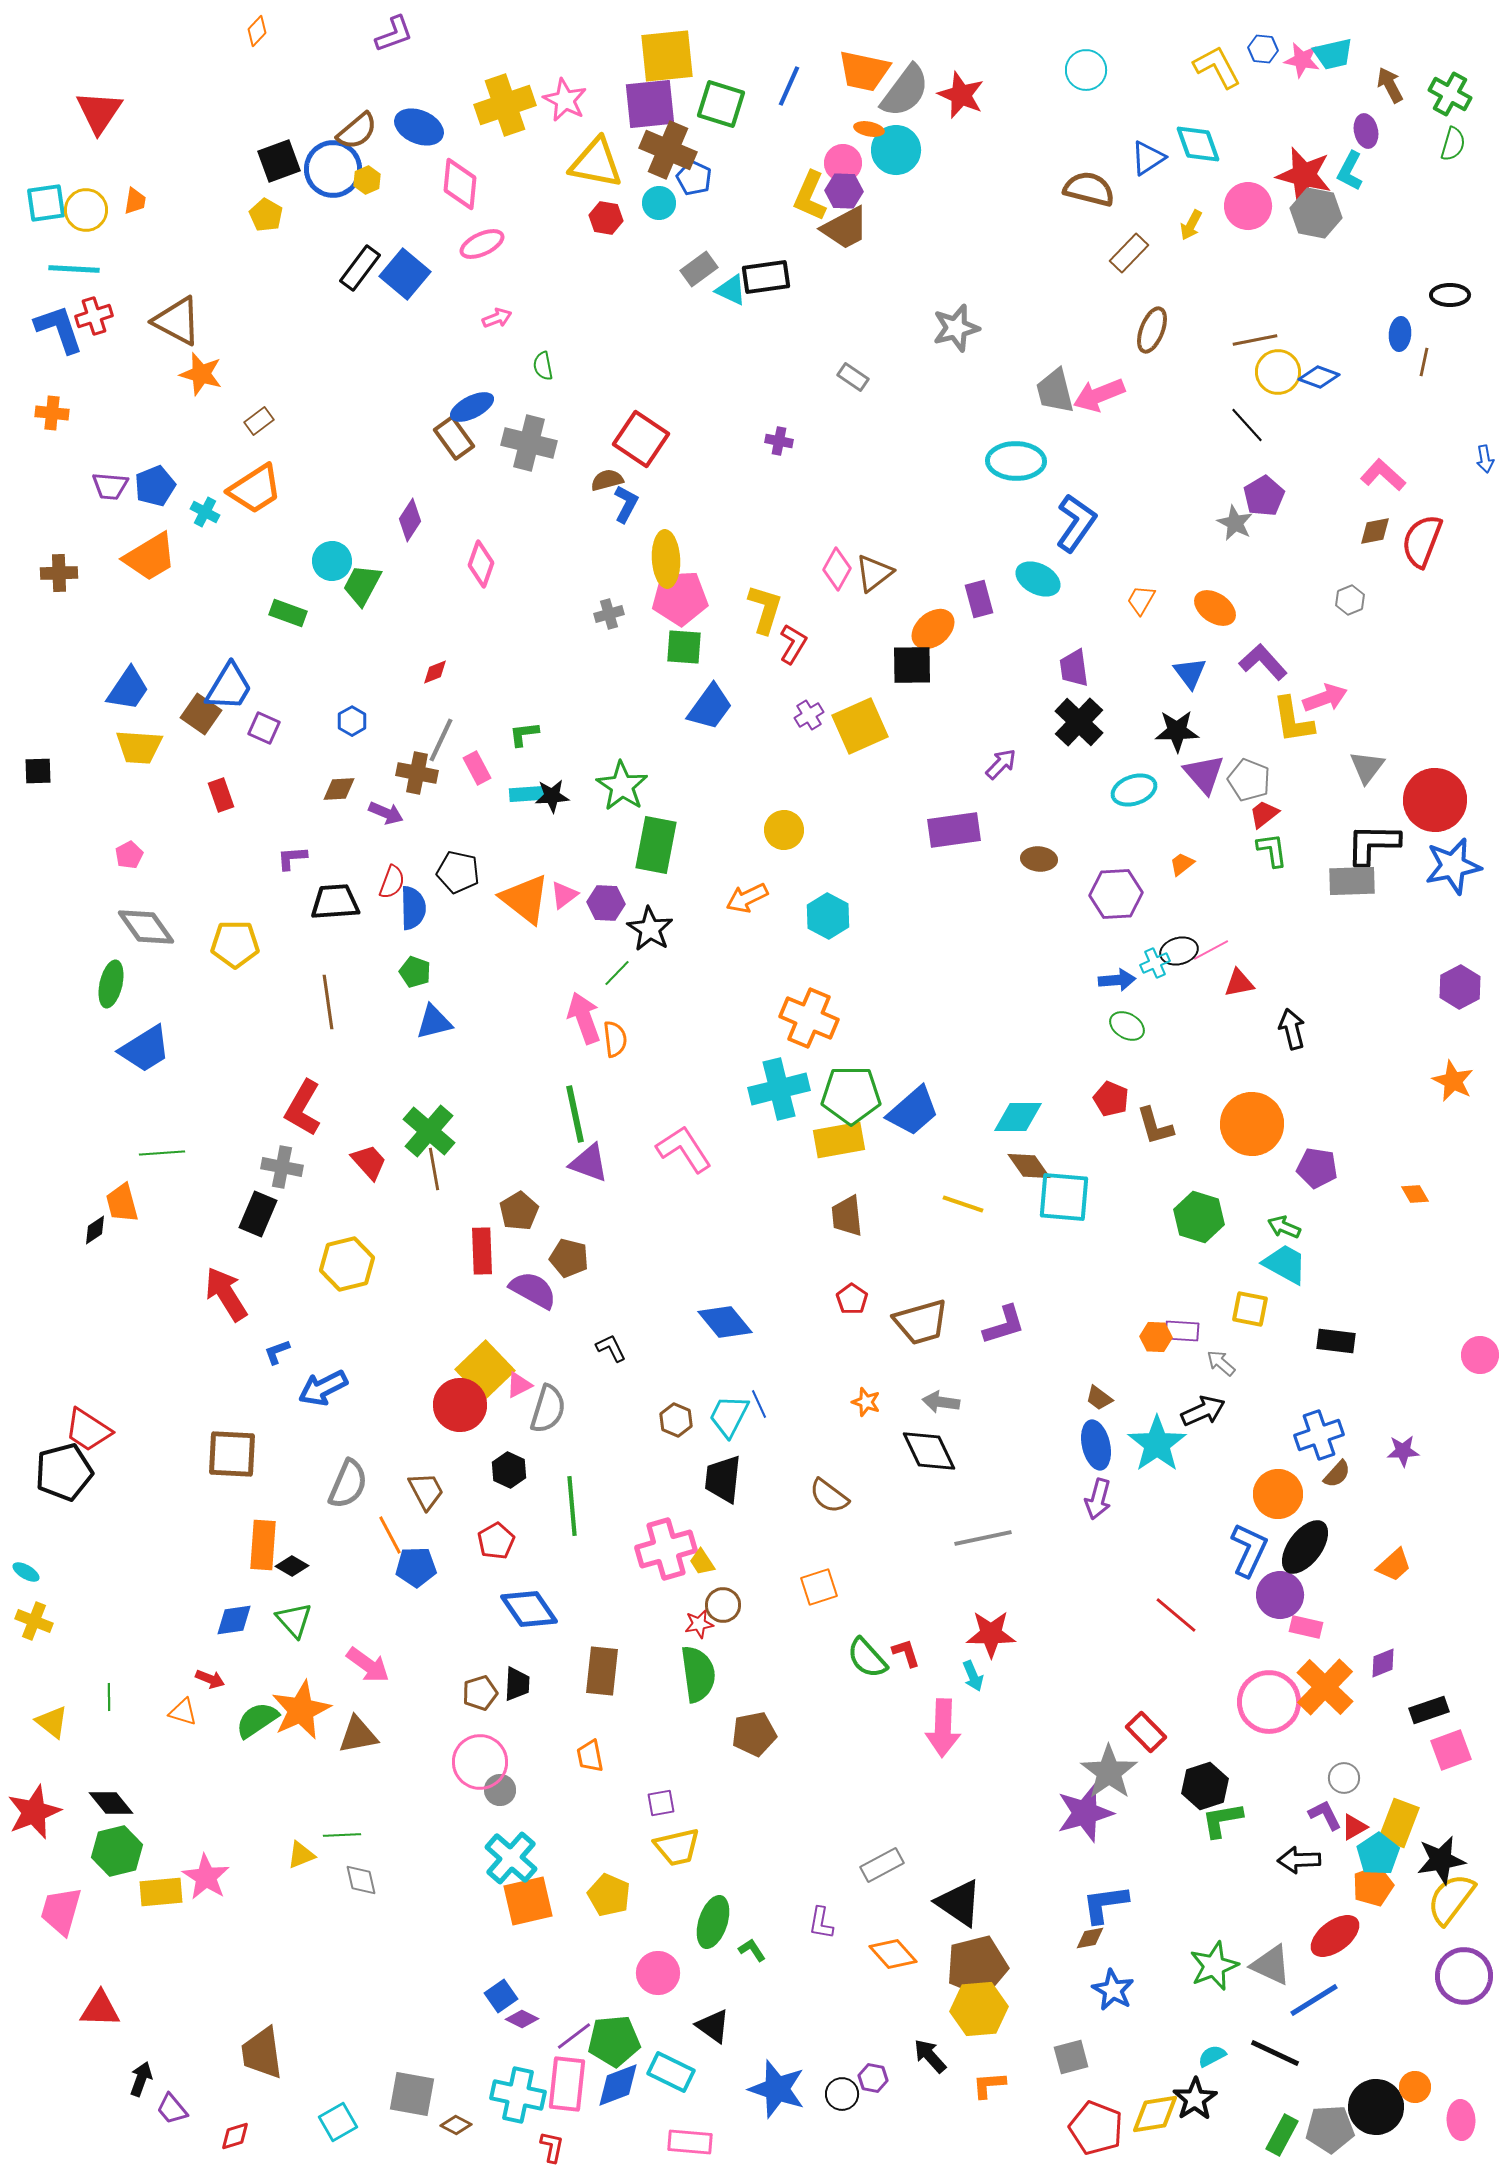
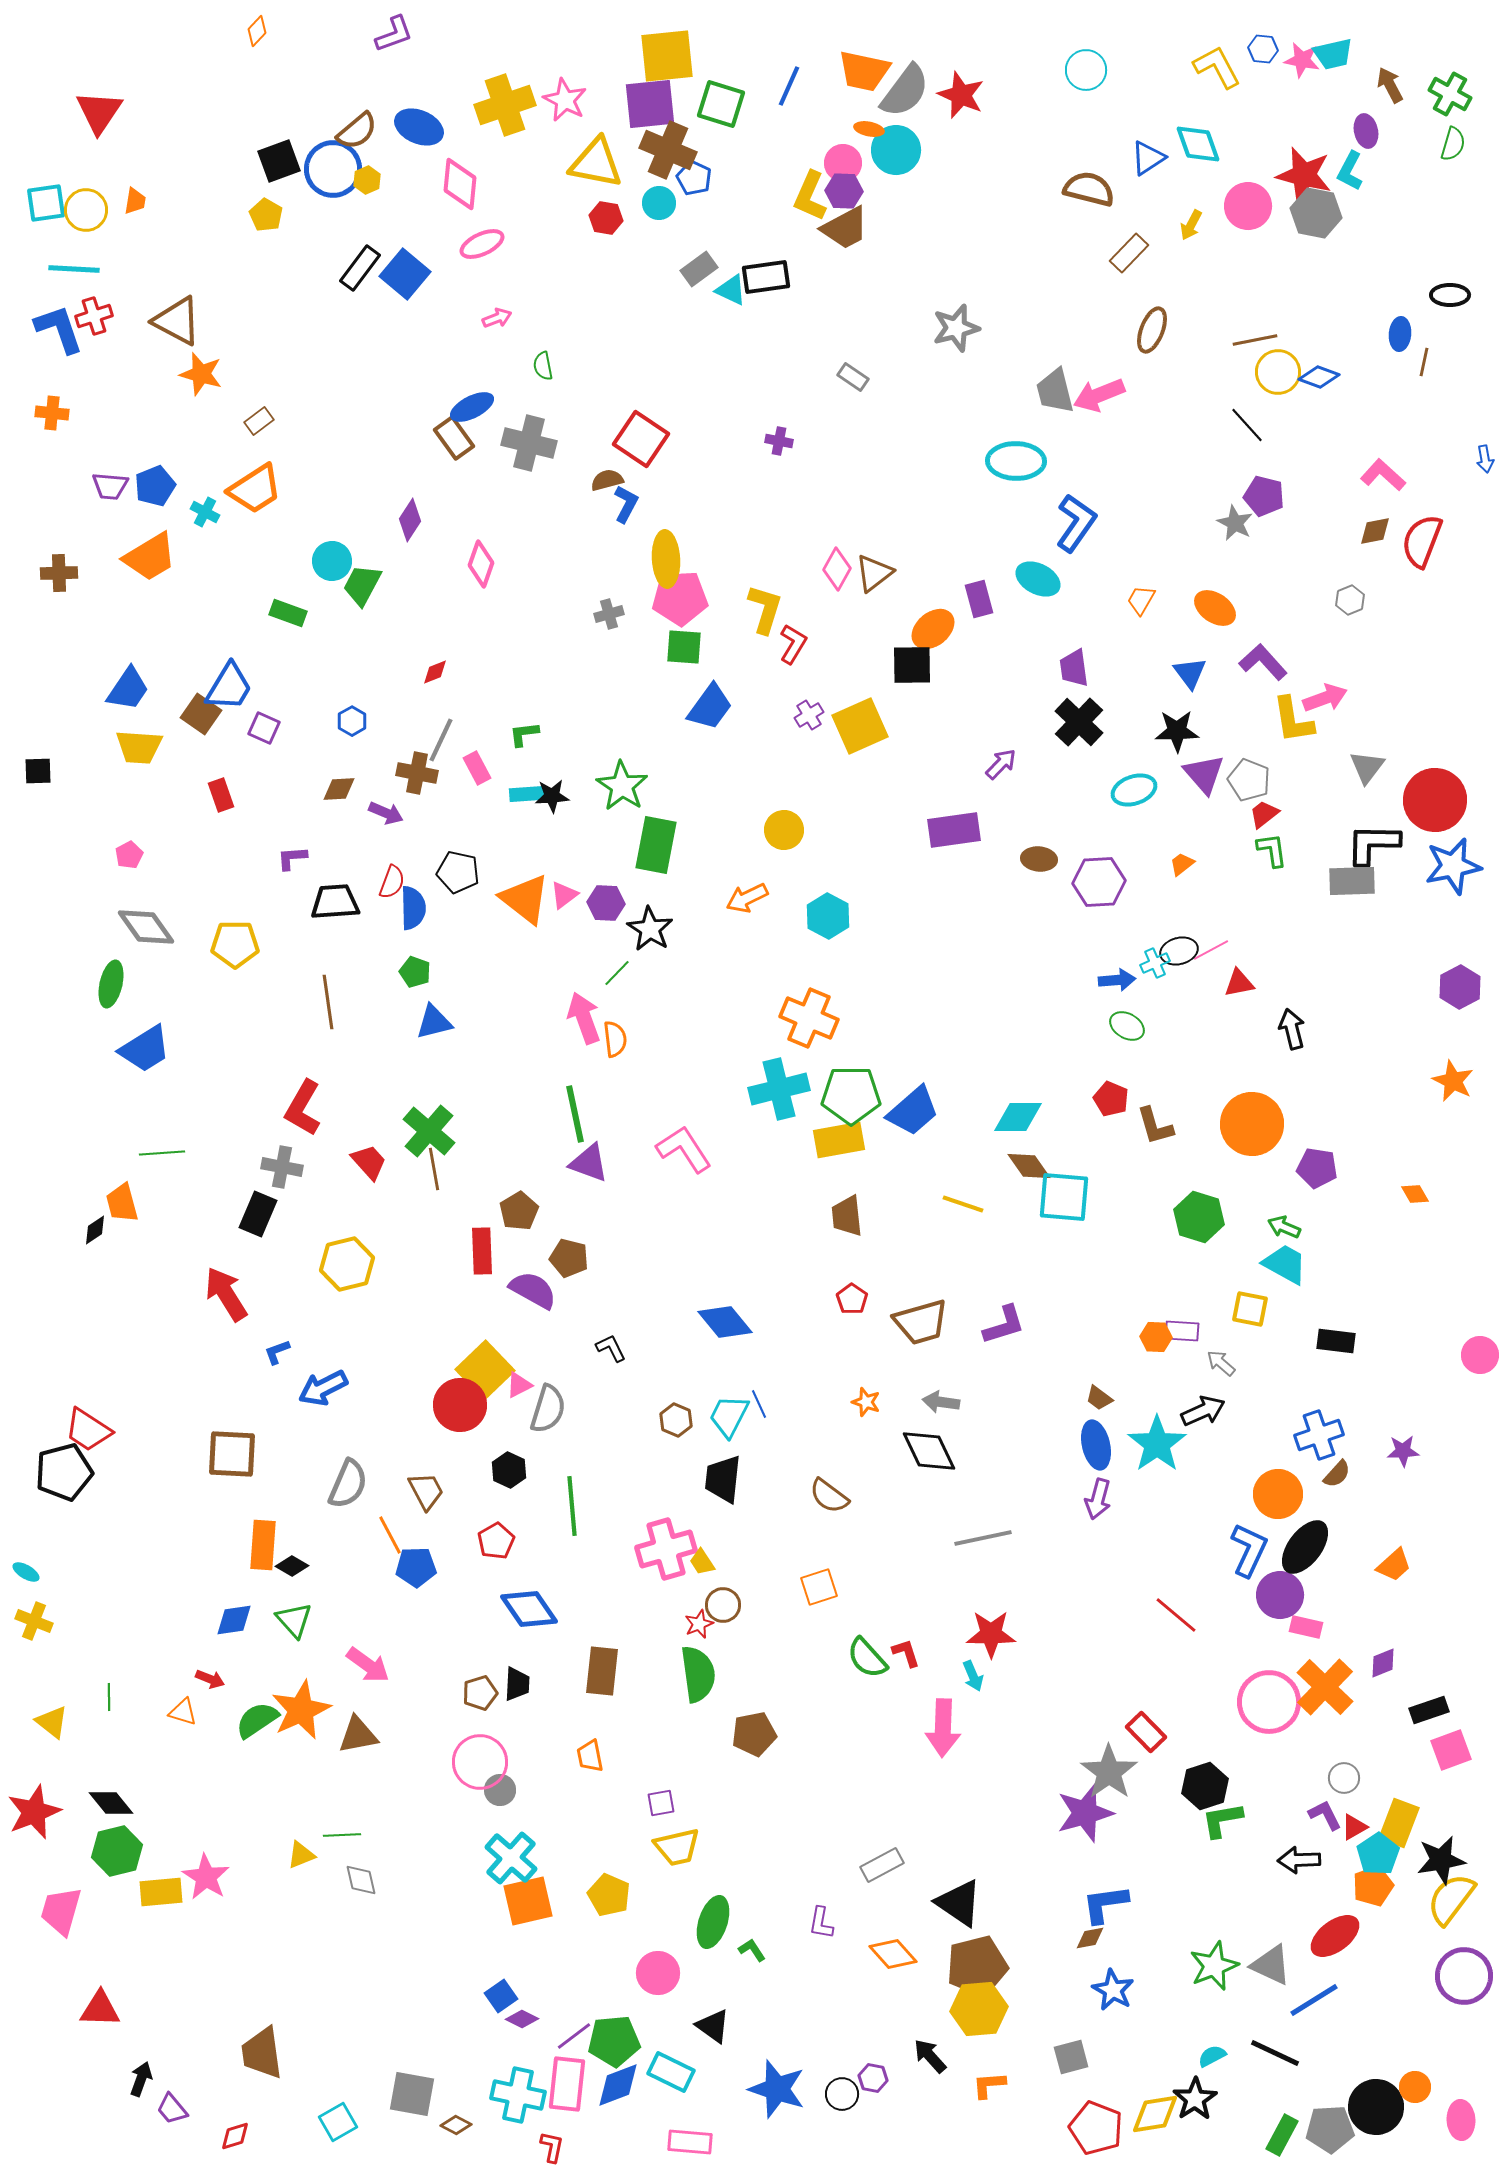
purple pentagon at (1264, 496): rotated 27 degrees counterclockwise
purple hexagon at (1116, 894): moved 17 px left, 12 px up
red star at (699, 1624): rotated 12 degrees counterclockwise
